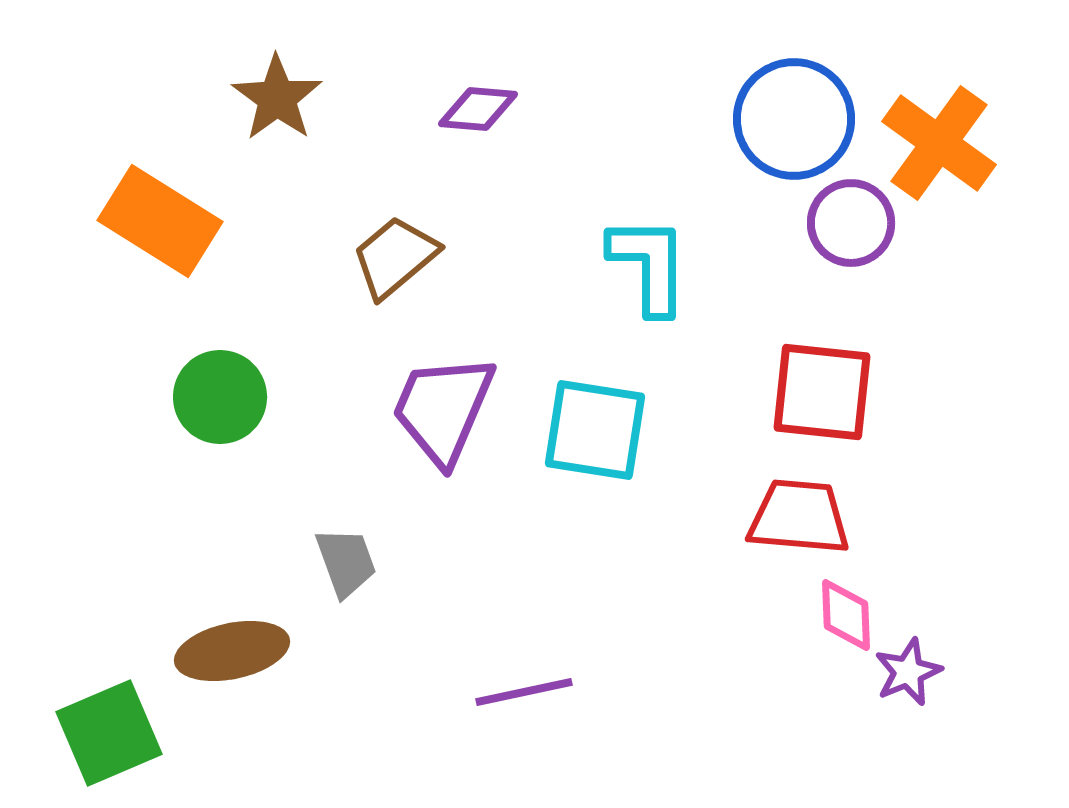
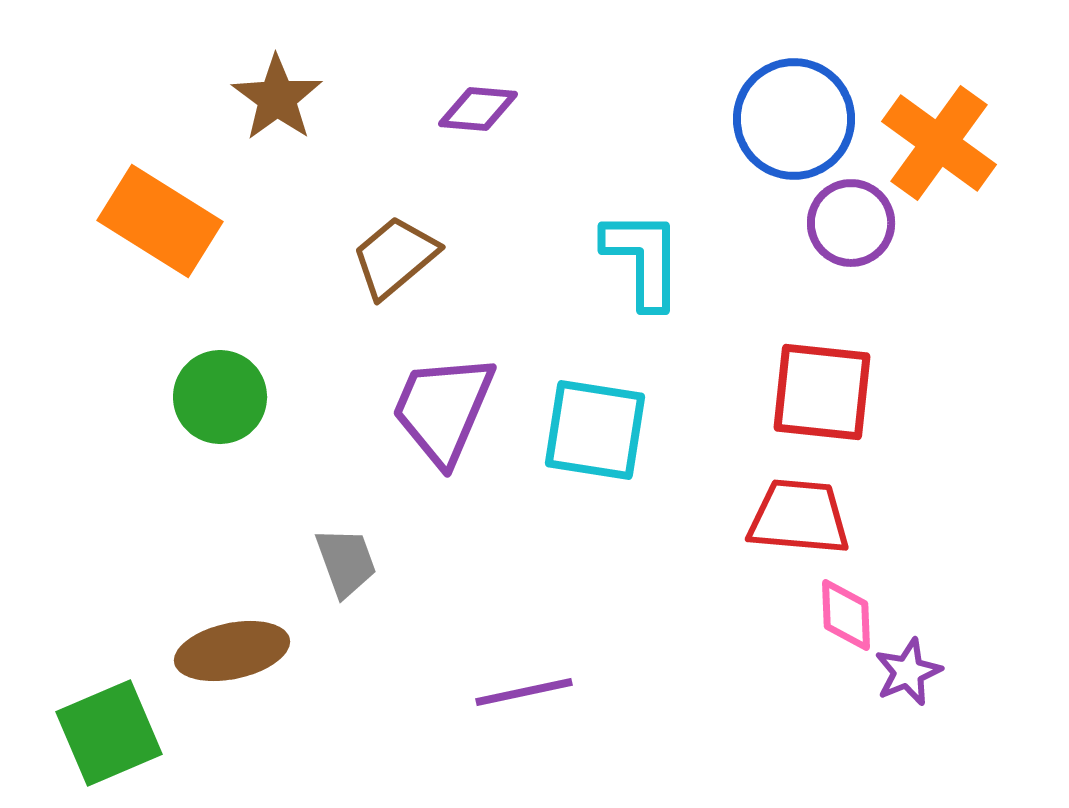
cyan L-shape: moved 6 px left, 6 px up
